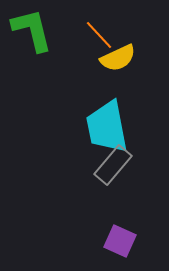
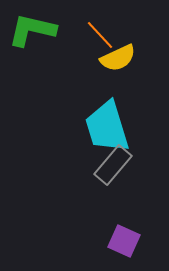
green L-shape: rotated 63 degrees counterclockwise
orange line: moved 1 px right
cyan trapezoid: rotated 6 degrees counterclockwise
purple square: moved 4 px right
